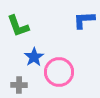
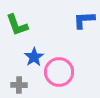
green L-shape: moved 1 px left, 1 px up
